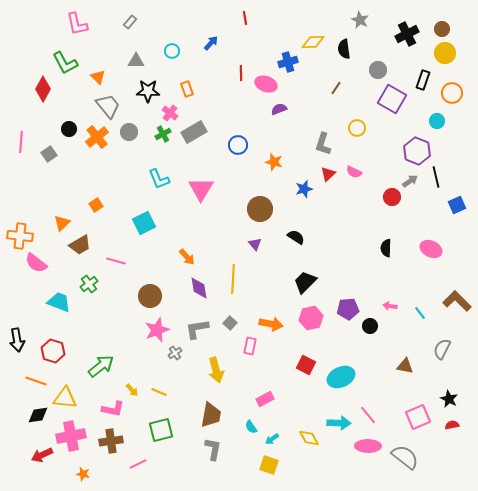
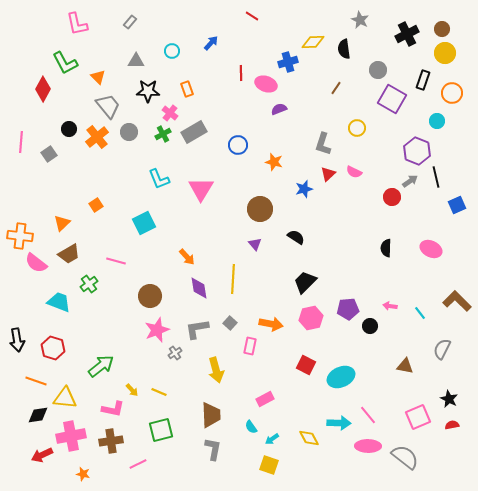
red line at (245, 18): moved 7 px right, 2 px up; rotated 48 degrees counterclockwise
brown trapezoid at (80, 245): moved 11 px left, 9 px down
red hexagon at (53, 351): moved 3 px up
brown trapezoid at (211, 415): rotated 12 degrees counterclockwise
